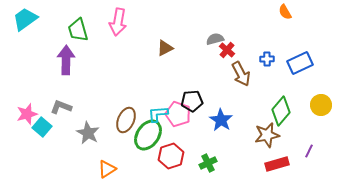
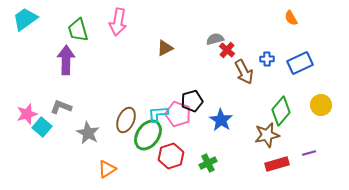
orange semicircle: moved 6 px right, 6 px down
brown arrow: moved 3 px right, 2 px up
black pentagon: rotated 10 degrees counterclockwise
purple line: moved 2 px down; rotated 48 degrees clockwise
